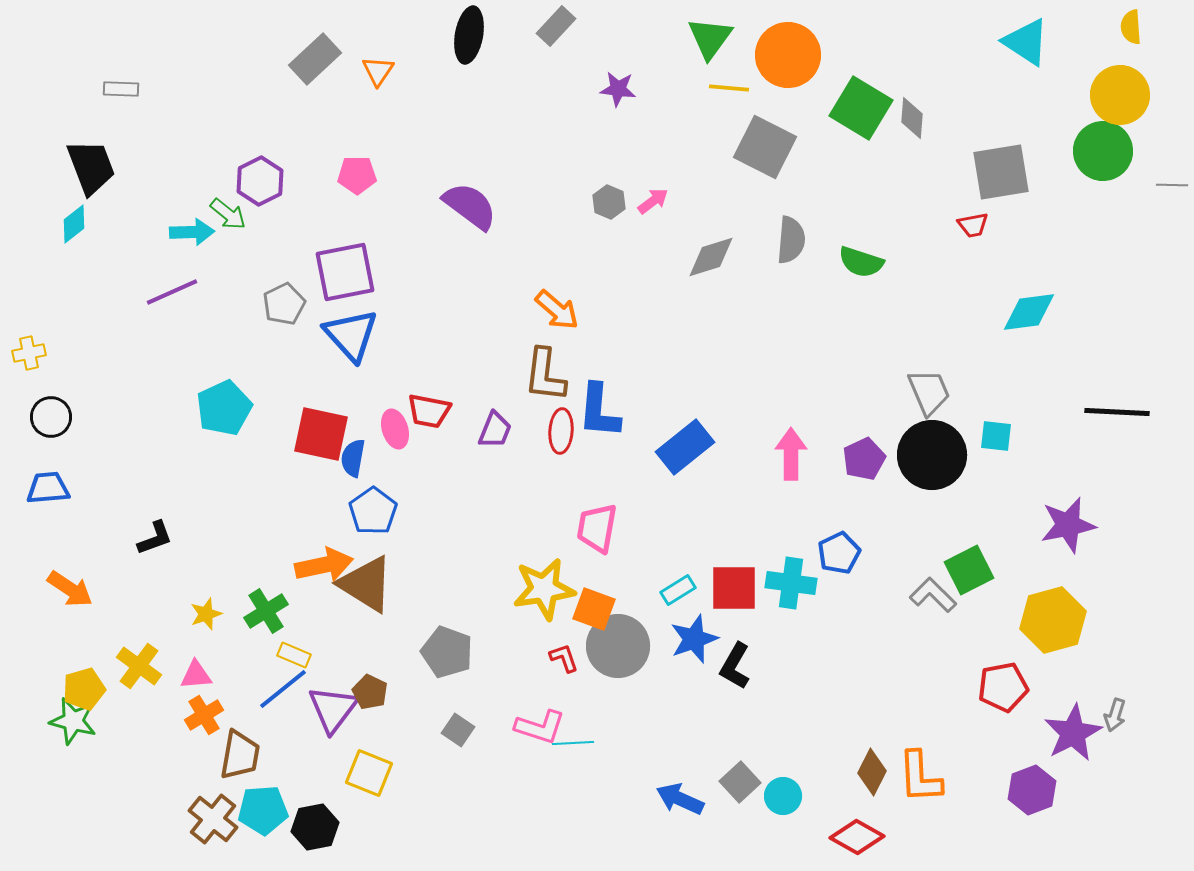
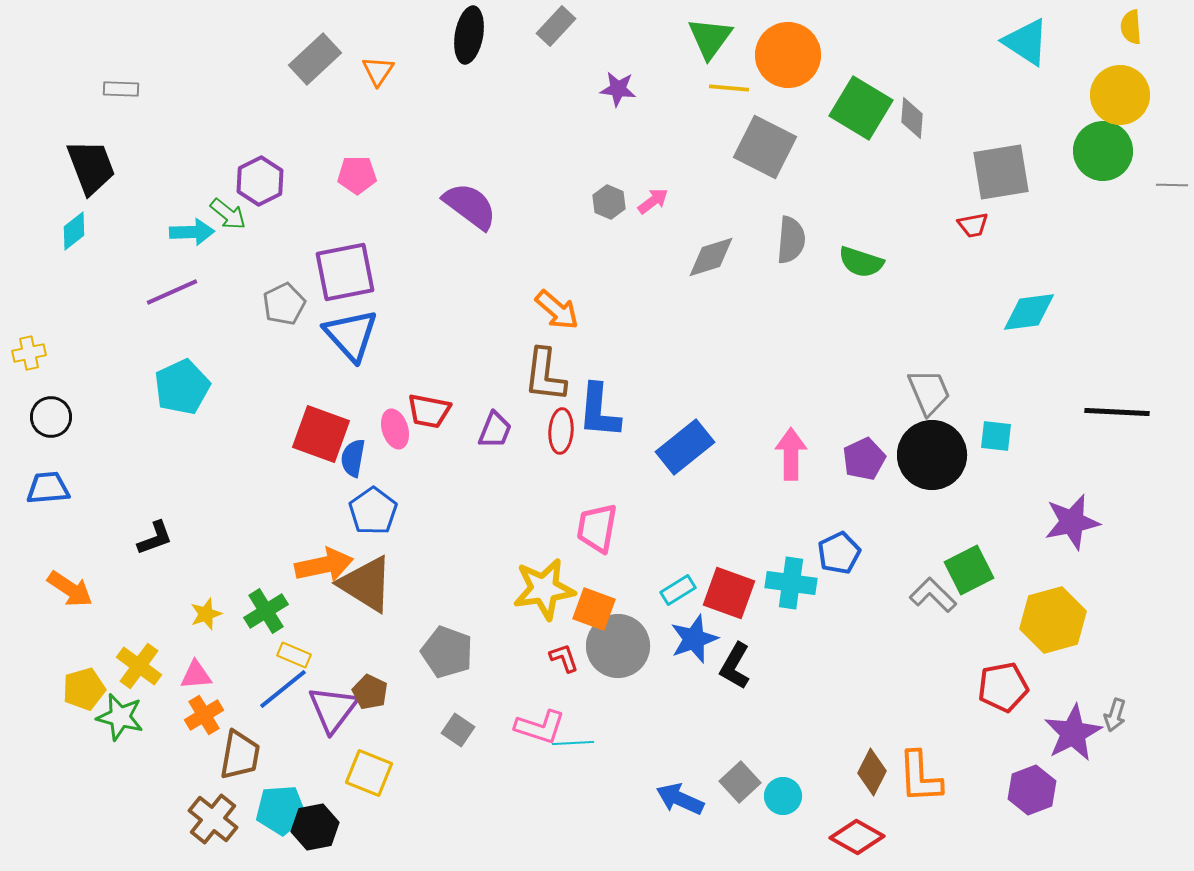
cyan diamond at (74, 224): moved 7 px down
cyan pentagon at (224, 408): moved 42 px left, 21 px up
red square at (321, 434): rotated 8 degrees clockwise
purple star at (1068, 525): moved 4 px right, 3 px up
red square at (734, 588): moved 5 px left, 5 px down; rotated 20 degrees clockwise
green star at (73, 721): moved 47 px right, 4 px up
cyan pentagon at (263, 810): moved 18 px right
